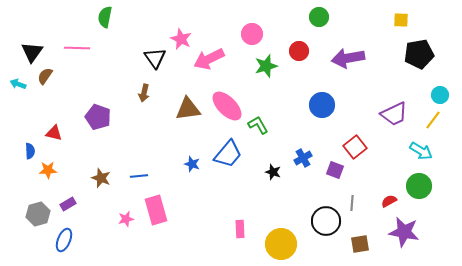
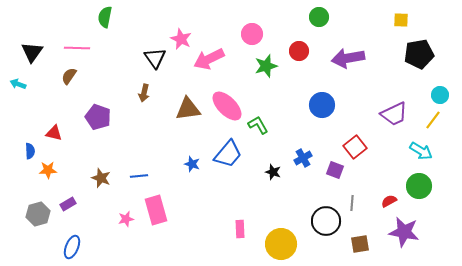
brown semicircle at (45, 76): moved 24 px right
blue ellipse at (64, 240): moved 8 px right, 7 px down
